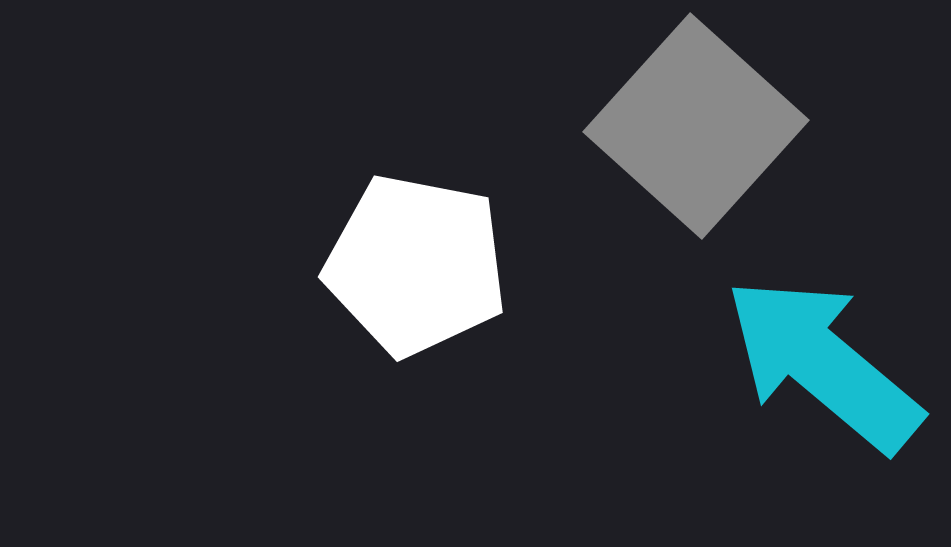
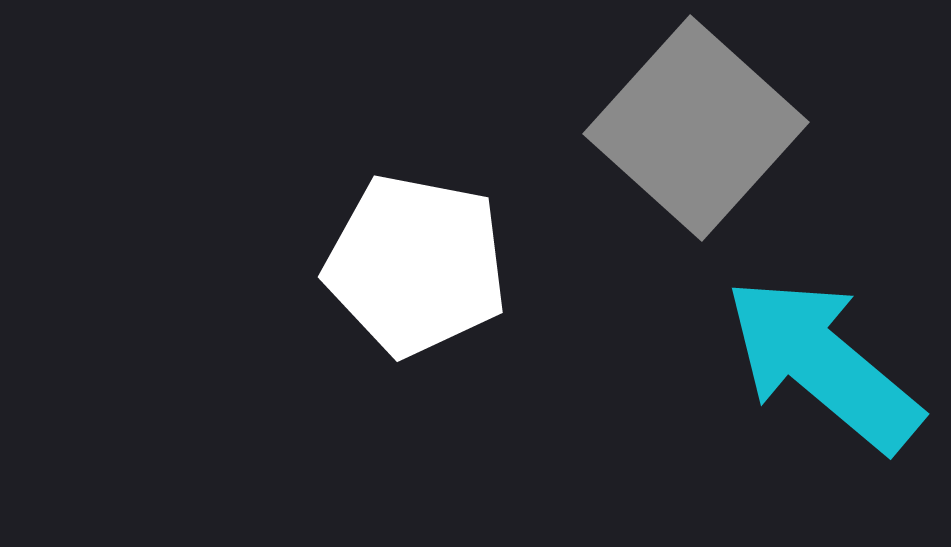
gray square: moved 2 px down
